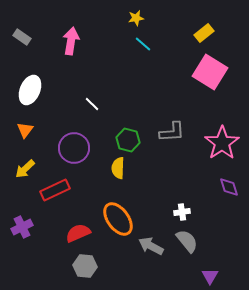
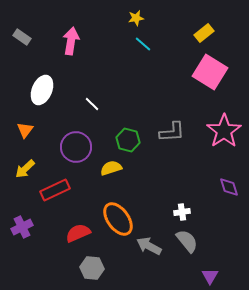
white ellipse: moved 12 px right
pink star: moved 2 px right, 12 px up
purple circle: moved 2 px right, 1 px up
yellow semicircle: moved 7 px left; rotated 70 degrees clockwise
gray arrow: moved 2 px left
gray hexagon: moved 7 px right, 2 px down
